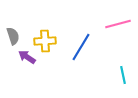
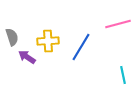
gray semicircle: moved 1 px left, 1 px down
yellow cross: moved 3 px right
